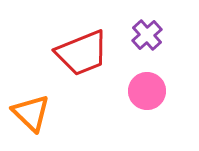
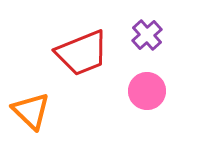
orange triangle: moved 2 px up
